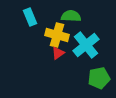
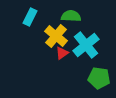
cyan rectangle: rotated 48 degrees clockwise
yellow cross: moved 1 px left, 1 px down; rotated 25 degrees clockwise
red triangle: moved 4 px right
green pentagon: rotated 20 degrees clockwise
